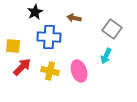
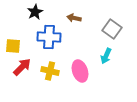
pink ellipse: moved 1 px right
